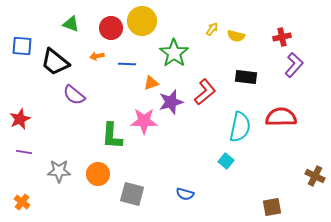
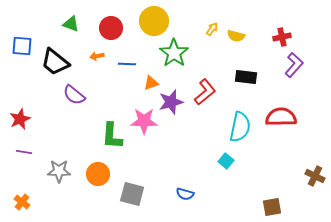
yellow circle: moved 12 px right
